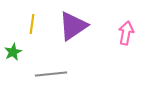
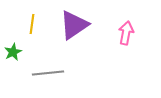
purple triangle: moved 1 px right, 1 px up
gray line: moved 3 px left, 1 px up
